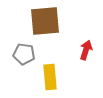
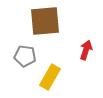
gray pentagon: moved 1 px right, 2 px down
yellow rectangle: rotated 35 degrees clockwise
